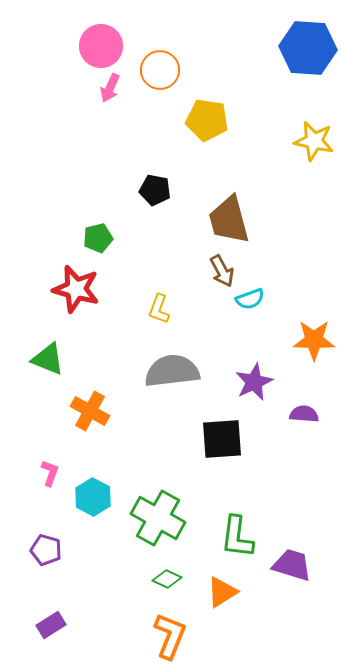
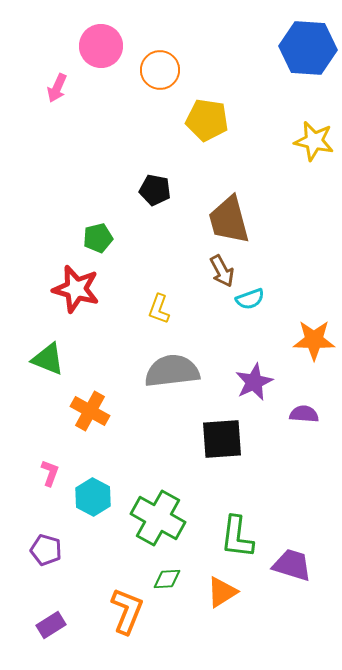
pink arrow: moved 53 px left
green diamond: rotated 28 degrees counterclockwise
orange L-shape: moved 43 px left, 25 px up
